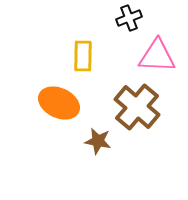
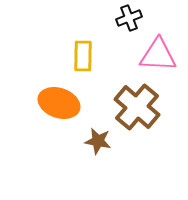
pink triangle: moved 1 px right, 1 px up
orange ellipse: rotated 6 degrees counterclockwise
